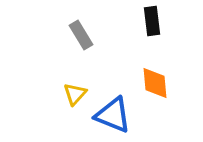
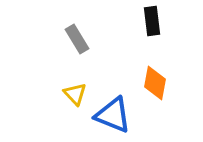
gray rectangle: moved 4 px left, 4 px down
orange diamond: rotated 16 degrees clockwise
yellow triangle: rotated 25 degrees counterclockwise
